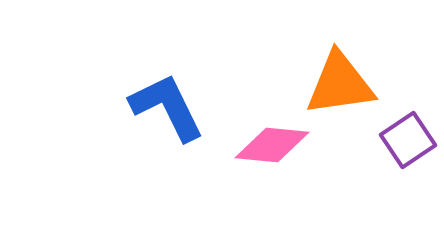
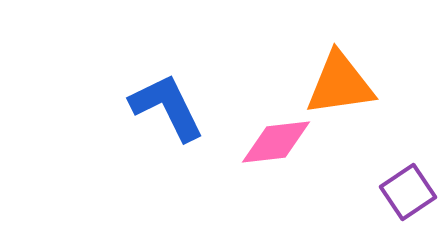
purple square: moved 52 px down
pink diamond: moved 4 px right, 3 px up; rotated 12 degrees counterclockwise
